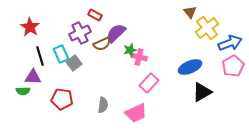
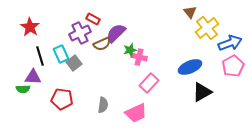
red rectangle: moved 2 px left, 4 px down
green semicircle: moved 2 px up
